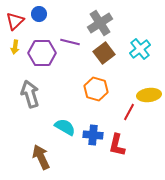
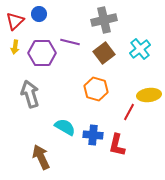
gray cross: moved 4 px right, 3 px up; rotated 20 degrees clockwise
